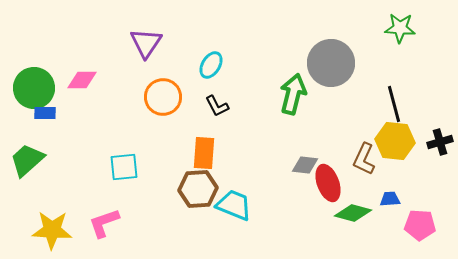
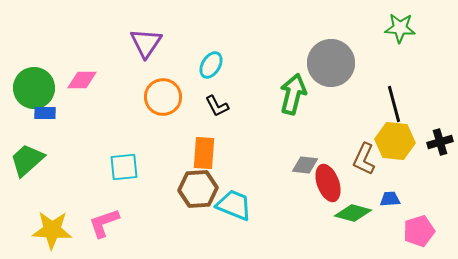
pink pentagon: moved 1 px left, 6 px down; rotated 20 degrees counterclockwise
